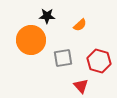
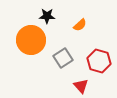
gray square: rotated 24 degrees counterclockwise
